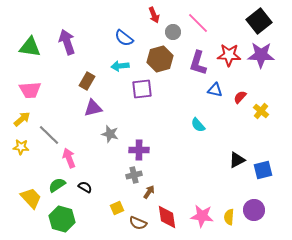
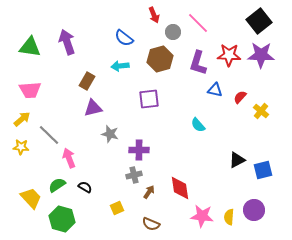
purple square: moved 7 px right, 10 px down
red diamond: moved 13 px right, 29 px up
brown semicircle: moved 13 px right, 1 px down
